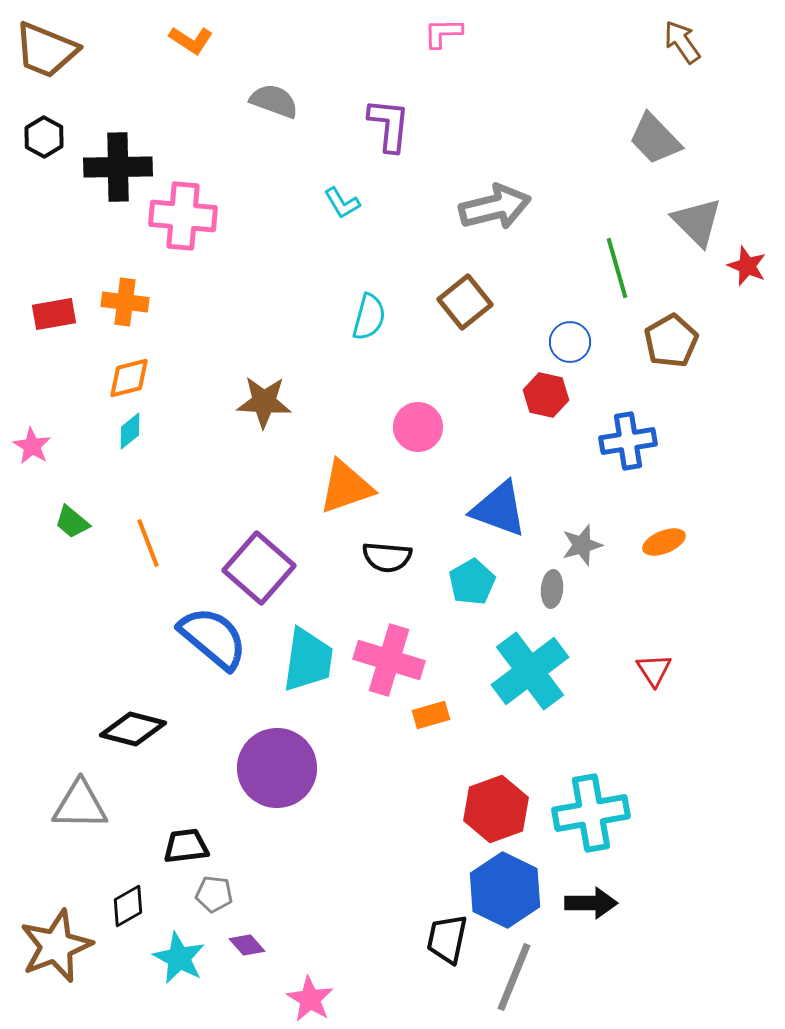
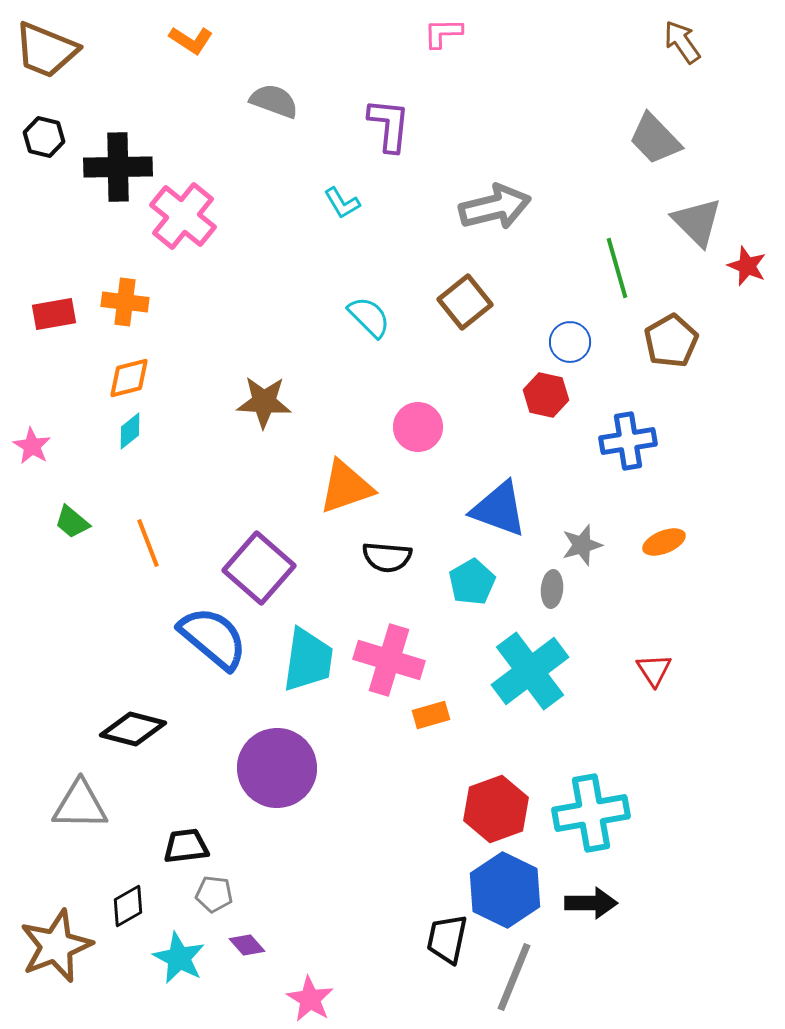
black hexagon at (44, 137): rotated 15 degrees counterclockwise
pink cross at (183, 216): rotated 34 degrees clockwise
cyan semicircle at (369, 317): rotated 60 degrees counterclockwise
